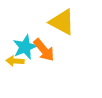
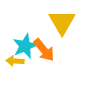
yellow triangle: rotated 32 degrees clockwise
cyan star: moved 1 px up
